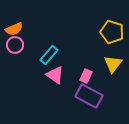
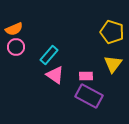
pink circle: moved 1 px right, 2 px down
pink rectangle: rotated 64 degrees clockwise
